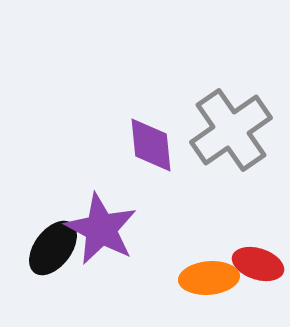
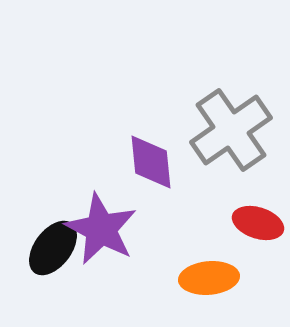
purple diamond: moved 17 px down
red ellipse: moved 41 px up
